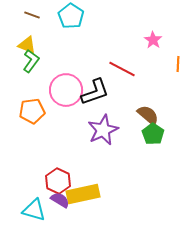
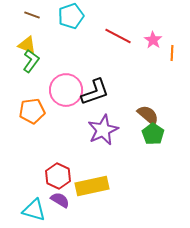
cyan pentagon: rotated 20 degrees clockwise
orange line: moved 6 px left, 11 px up
red line: moved 4 px left, 33 px up
red hexagon: moved 5 px up
yellow rectangle: moved 9 px right, 8 px up
